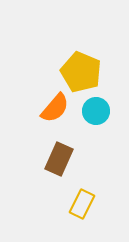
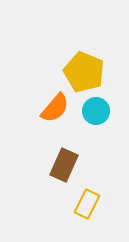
yellow pentagon: moved 3 px right
brown rectangle: moved 5 px right, 6 px down
yellow rectangle: moved 5 px right
